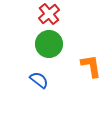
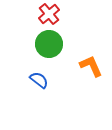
orange L-shape: rotated 15 degrees counterclockwise
